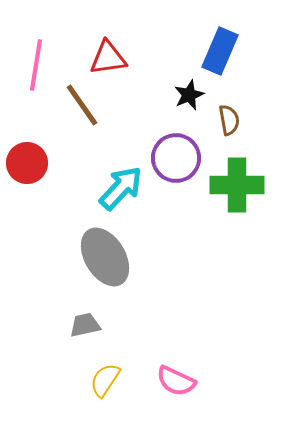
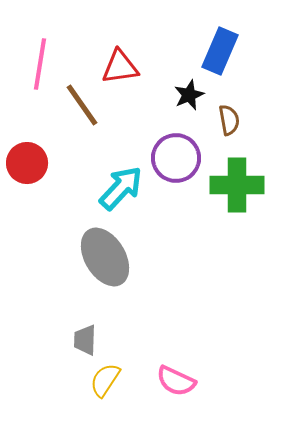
red triangle: moved 12 px right, 9 px down
pink line: moved 4 px right, 1 px up
gray trapezoid: moved 15 px down; rotated 76 degrees counterclockwise
